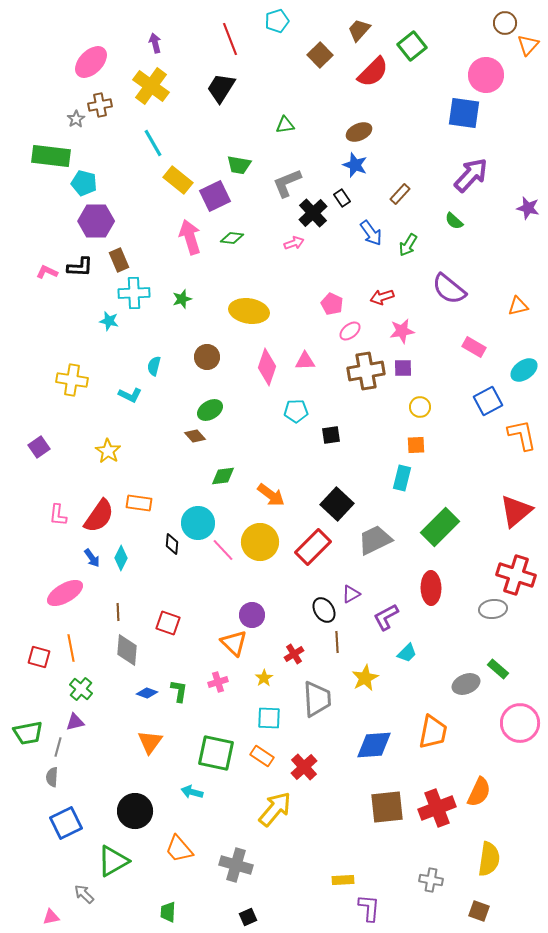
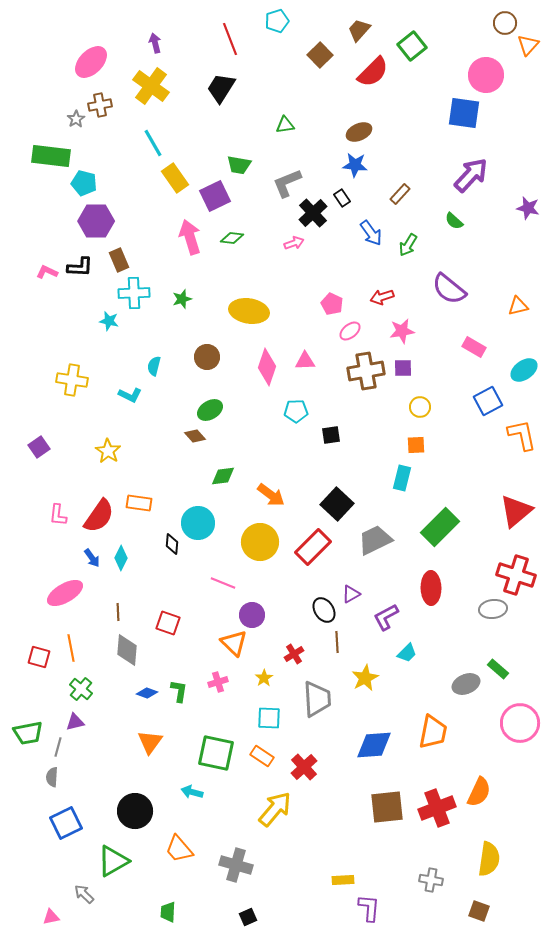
blue star at (355, 165): rotated 15 degrees counterclockwise
yellow rectangle at (178, 180): moved 3 px left, 2 px up; rotated 16 degrees clockwise
pink line at (223, 550): moved 33 px down; rotated 25 degrees counterclockwise
